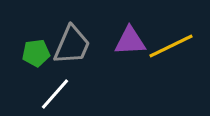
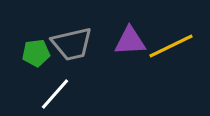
gray trapezoid: moved 1 px up; rotated 54 degrees clockwise
